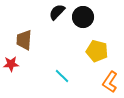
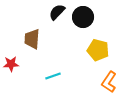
brown trapezoid: moved 8 px right, 1 px up
yellow pentagon: moved 1 px right, 1 px up
cyan line: moved 9 px left; rotated 63 degrees counterclockwise
orange L-shape: moved 1 px left
